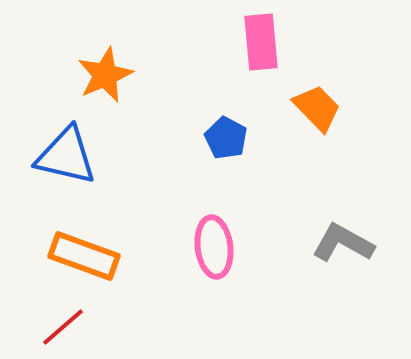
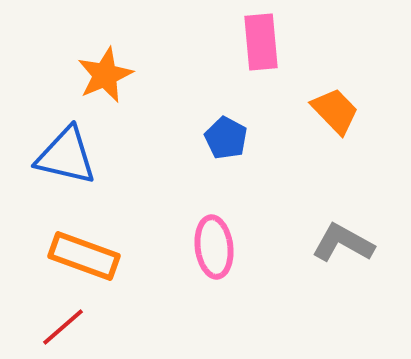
orange trapezoid: moved 18 px right, 3 px down
